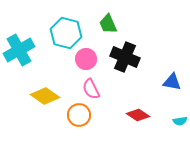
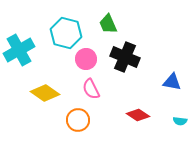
yellow diamond: moved 3 px up
orange circle: moved 1 px left, 5 px down
cyan semicircle: rotated 16 degrees clockwise
